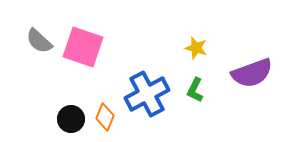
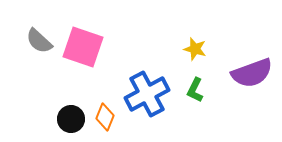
yellow star: moved 1 px left, 1 px down
